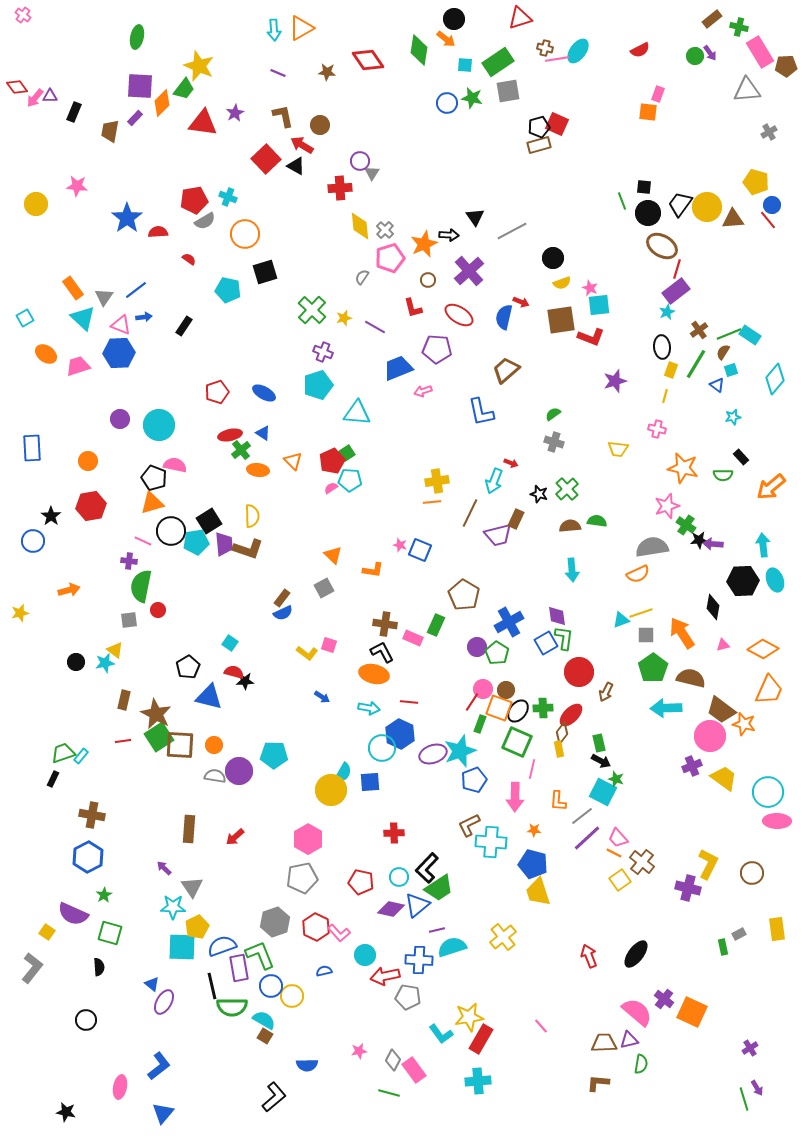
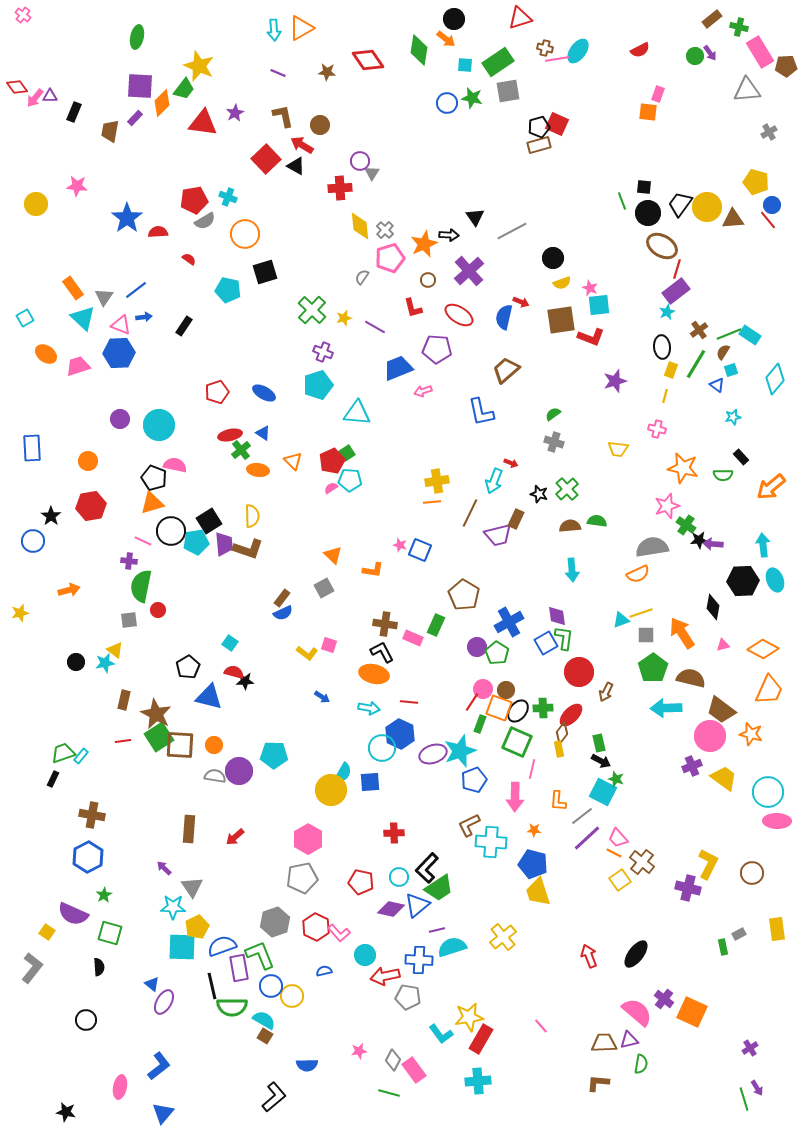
orange star at (744, 724): moved 7 px right, 10 px down
